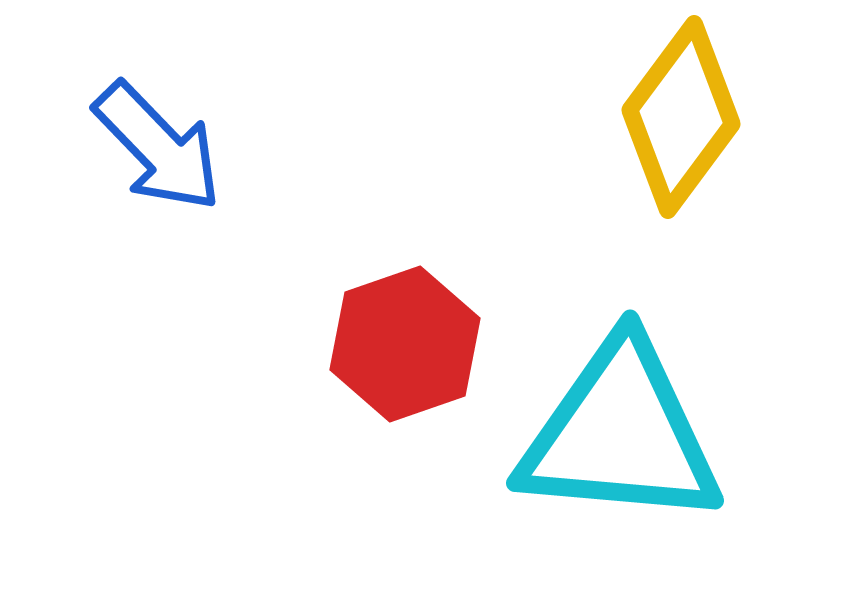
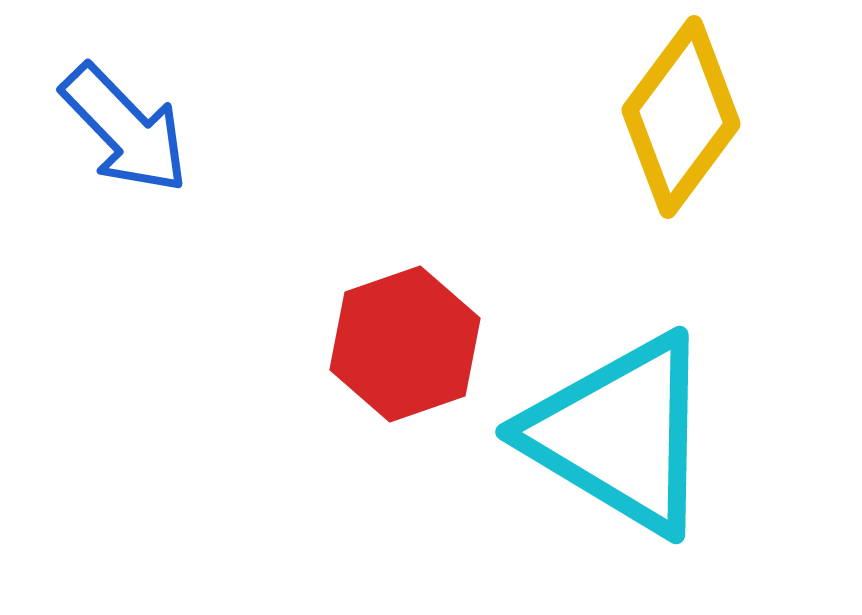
blue arrow: moved 33 px left, 18 px up
cyan triangle: rotated 26 degrees clockwise
